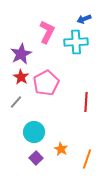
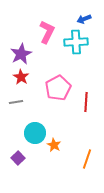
pink pentagon: moved 12 px right, 5 px down
gray line: rotated 40 degrees clockwise
cyan circle: moved 1 px right, 1 px down
orange star: moved 7 px left, 4 px up
purple square: moved 18 px left
